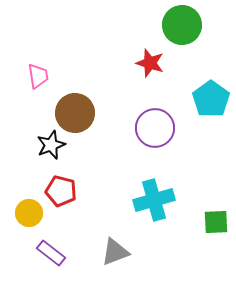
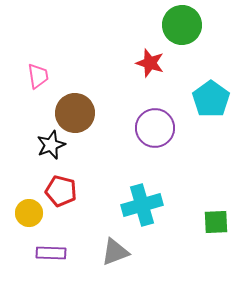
cyan cross: moved 12 px left, 5 px down
purple rectangle: rotated 36 degrees counterclockwise
